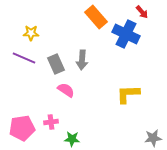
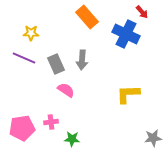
orange rectangle: moved 9 px left
